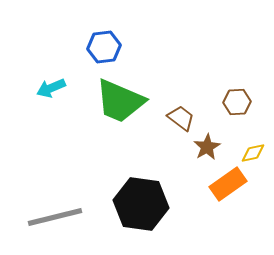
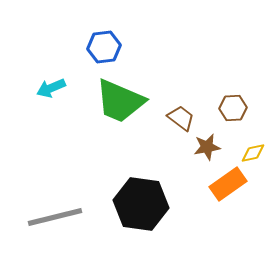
brown hexagon: moved 4 px left, 6 px down
brown star: rotated 20 degrees clockwise
